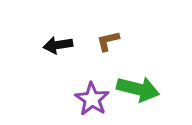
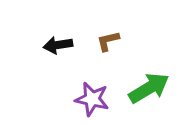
green arrow: moved 11 px right, 1 px up; rotated 45 degrees counterclockwise
purple star: rotated 20 degrees counterclockwise
